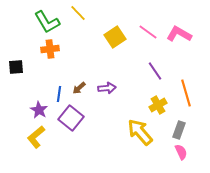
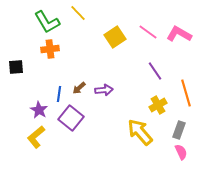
purple arrow: moved 3 px left, 2 px down
